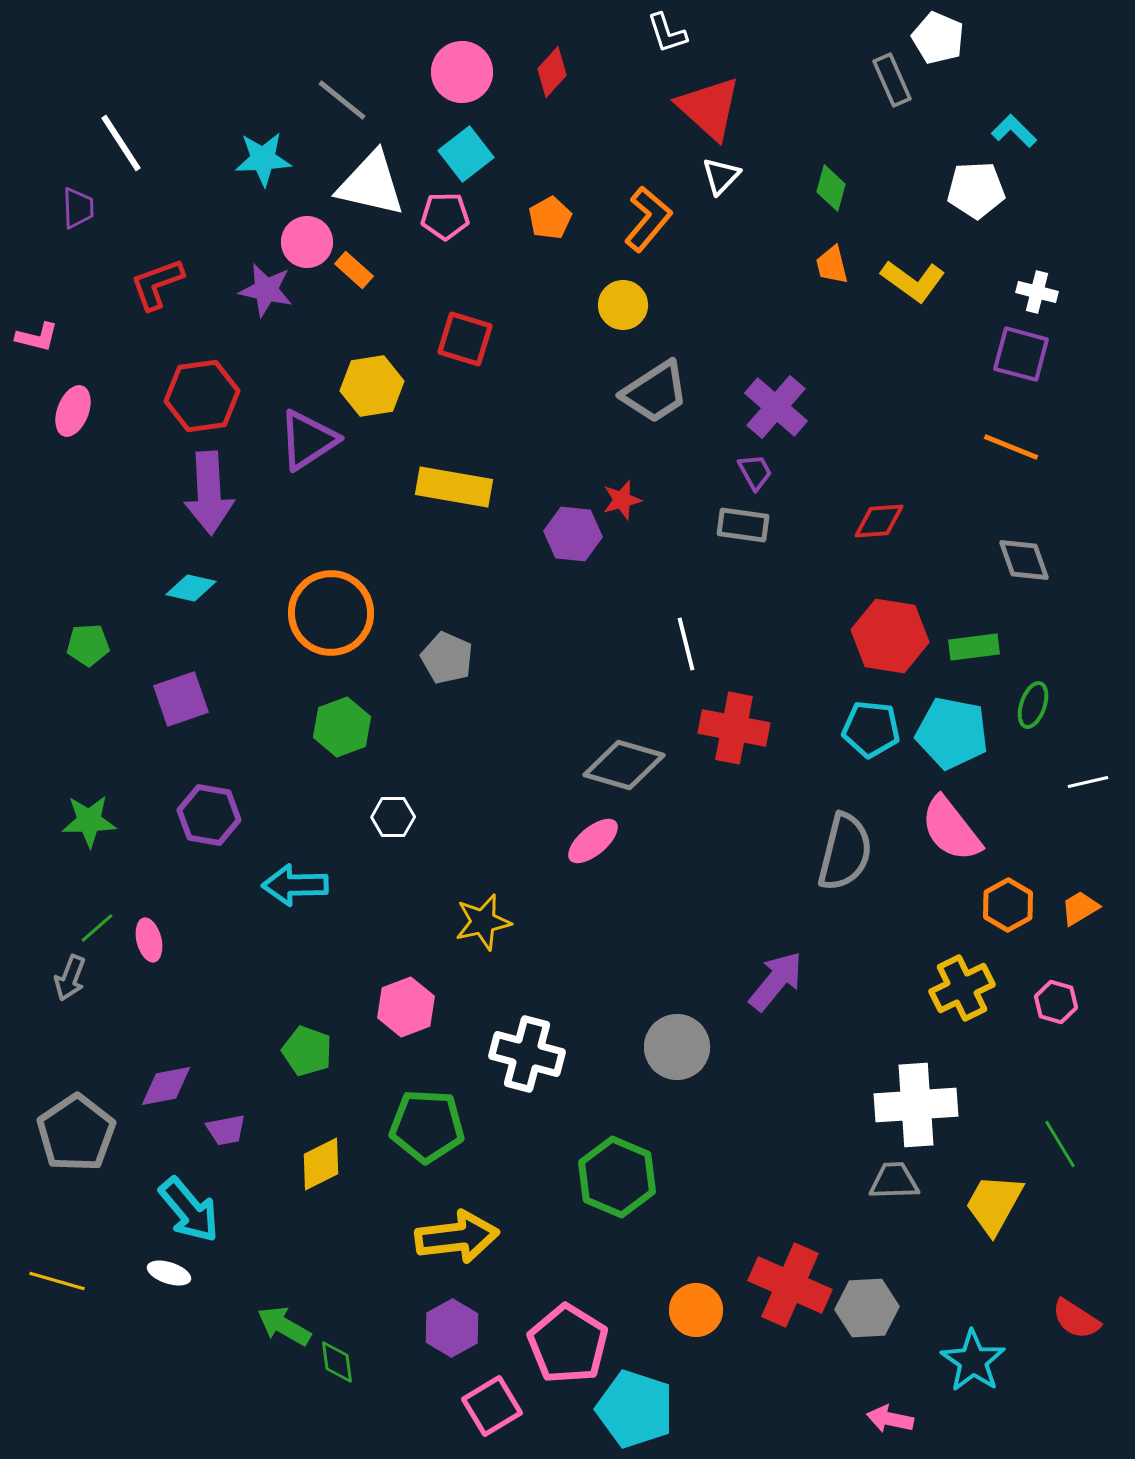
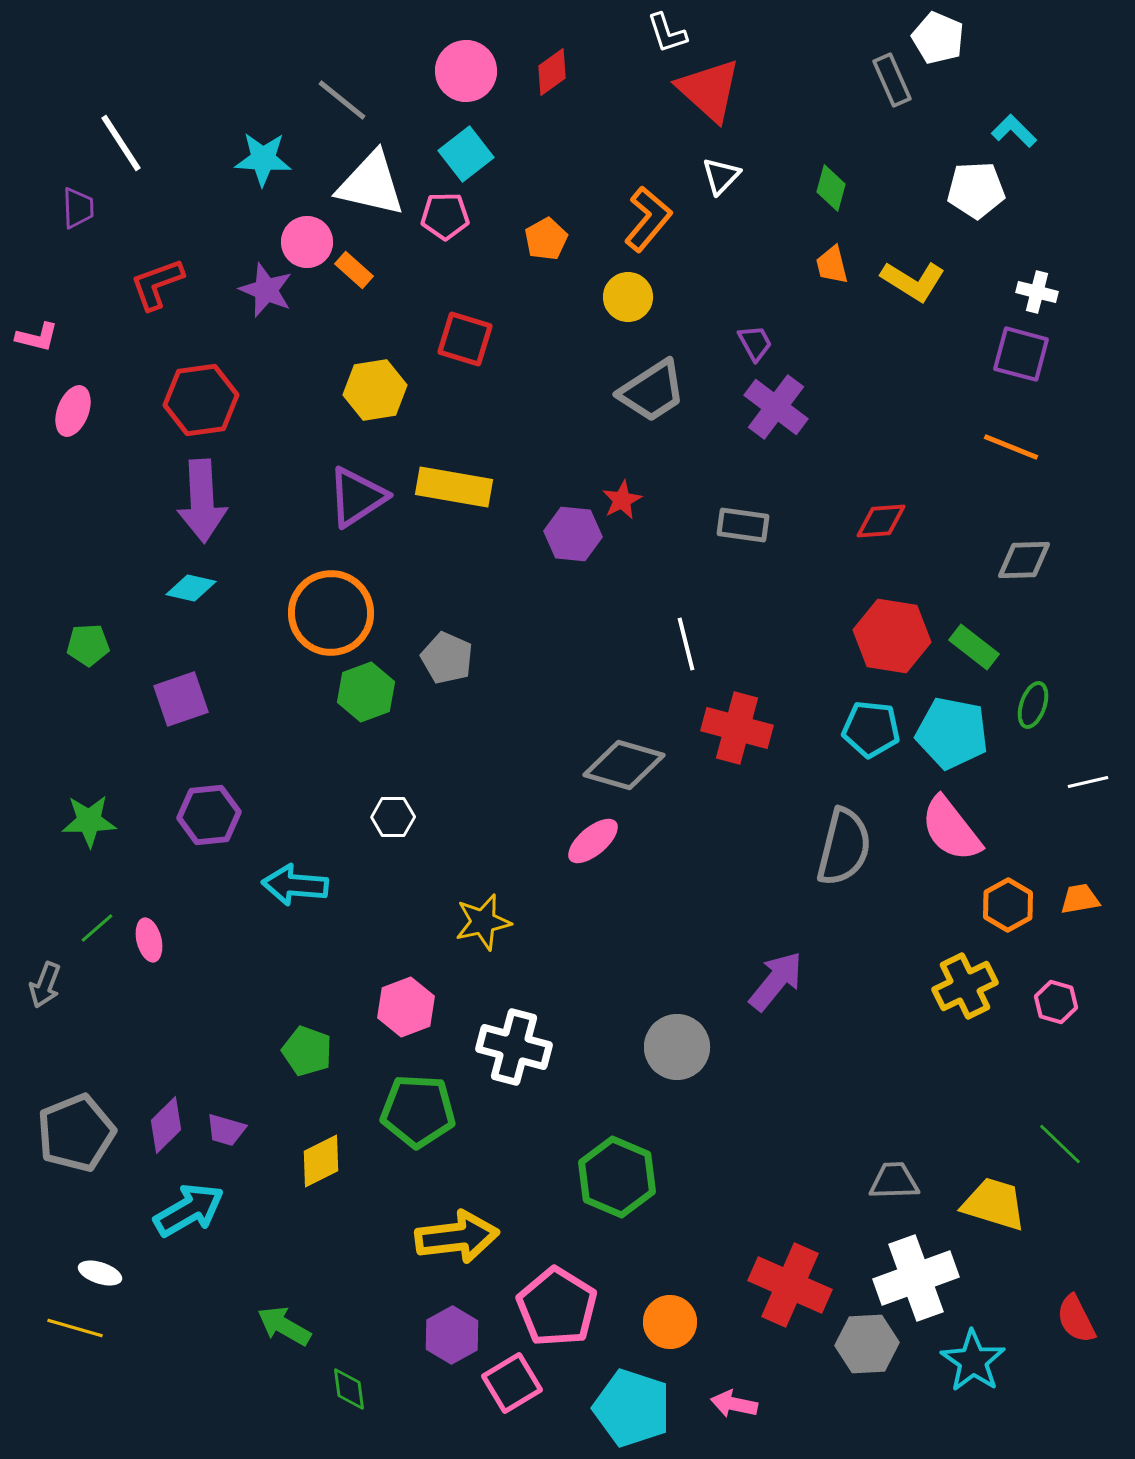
pink circle at (462, 72): moved 4 px right, 1 px up
red diamond at (552, 72): rotated 12 degrees clockwise
red triangle at (709, 108): moved 18 px up
cyan star at (263, 159): rotated 6 degrees clockwise
orange pentagon at (550, 218): moved 4 px left, 21 px down
yellow L-shape at (913, 281): rotated 4 degrees counterclockwise
purple star at (266, 290): rotated 10 degrees clockwise
yellow circle at (623, 305): moved 5 px right, 8 px up
yellow hexagon at (372, 386): moved 3 px right, 4 px down
gray trapezoid at (655, 392): moved 3 px left, 1 px up
red hexagon at (202, 396): moved 1 px left, 4 px down
purple cross at (776, 407): rotated 4 degrees counterclockwise
purple triangle at (308, 440): moved 49 px right, 57 px down
purple trapezoid at (755, 472): moved 129 px up
purple arrow at (209, 493): moved 7 px left, 8 px down
red star at (622, 500): rotated 12 degrees counterclockwise
red diamond at (879, 521): moved 2 px right
gray diamond at (1024, 560): rotated 72 degrees counterclockwise
red hexagon at (890, 636): moved 2 px right
green rectangle at (974, 647): rotated 45 degrees clockwise
green hexagon at (342, 727): moved 24 px right, 35 px up
red cross at (734, 728): moved 3 px right; rotated 4 degrees clockwise
purple hexagon at (209, 815): rotated 16 degrees counterclockwise
gray semicircle at (845, 852): moved 1 px left, 5 px up
cyan arrow at (295, 885): rotated 6 degrees clockwise
orange trapezoid at (1080, 908): moved 9 px up; rotated 21 degrees clockwise
gray arrow at (70, 978): moved 25 px left, 7 px down
yellow cross at (962, 988): moved 3 px right, 2 px up
white cross at (527, 1054): moved 13 px left, 7 px up
purple diamond at (166, 1086): moved 39 px down; rotated 34 degrees counterclockwise
white cross at (916, 1105): moved 173 px down; rotated 16 degrees counterclockwise
green pentagon at (427, 1126): moved 9 px left, 15 px up
purple trapezoid at (226, 1130): rotated 27 degrees clockwise
gray pentagon at (76, 1133): rotated 12 degrees clockwise
green line at (1060, 1144): rotated 15 degrees counterclockwise
yellow diamond at (321, 1164): moved 3 px up
yellow trapezoid at (994, 1204): rotated 78 degrees clockwise
cyan arrow at (189, 1210): rotated 80 degrees counterclockwise
white ellipse at (169, 1273): moved 69 px left
yellow line at (57, 1281): moved 18 px right, 47 px down
gray hexagon at (867, 1308): moved 36 px down
orange circle at (696, 1310): moved 26 px left, 12 px down
red semicircle at (1076, 1319): rotated 30 degrees clockwise
purple hexagon at (452, 1328): moved 7 px down
pink pentagon at (568, 1344): moved 11 px left, 37 px up
green diamond at (337, 1362): moved 12 px right, 27 px down
pink square at (492, 1406): moved 20 px right, 23 px up
cyan pentagon at (635, 1409): moved 3 px left, 1 px up
pink arrow at (890, 1419): moved 156 px left, 15 px up
